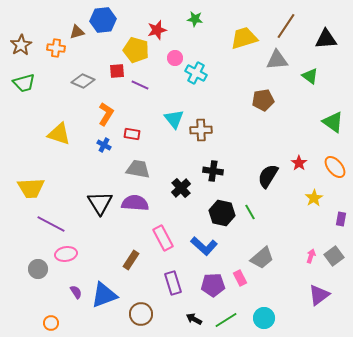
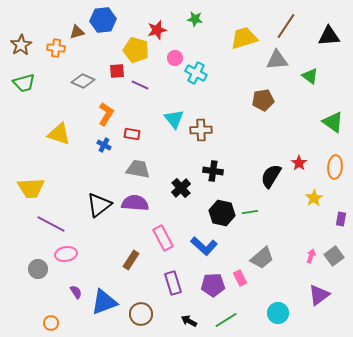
black triangle at (326, 39): moved 3 px right, 3 px up
orange ellipse at (335, 167): rotated 45 degrees clockwise
black semicircle at (268, 176): moved 3 px right
black triangle at (100, 203): moved 1 px left, 2 px down; rotated 24 degrees clockwise
green line at (250, 212): rotated 70 degrees counterclockwise
blue triangle at (104, 295): moved 7 px down
cyan circle at (264, 318): moved 14 px right, 5 px up
black arrow at (194, 319): moved 5 px left, 2 px down
